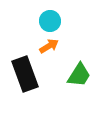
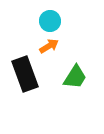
green trapezoid: moved 4 px left, 2 px down
